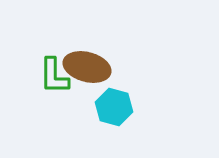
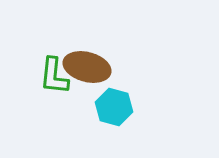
green L-shape: rotated 6 degrees clockwise
